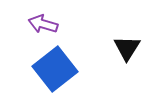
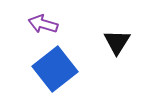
black triangle: moved 10 px left, 6 px up
